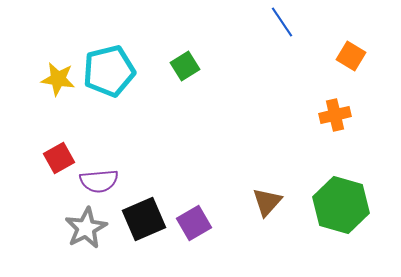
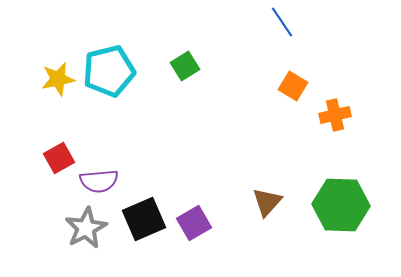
orange square: moved 58 px left, 30 px down
yellow star: rotated 20 degrees counterclockwise
green hexagon: rotated 14 degrees counterclockwise
